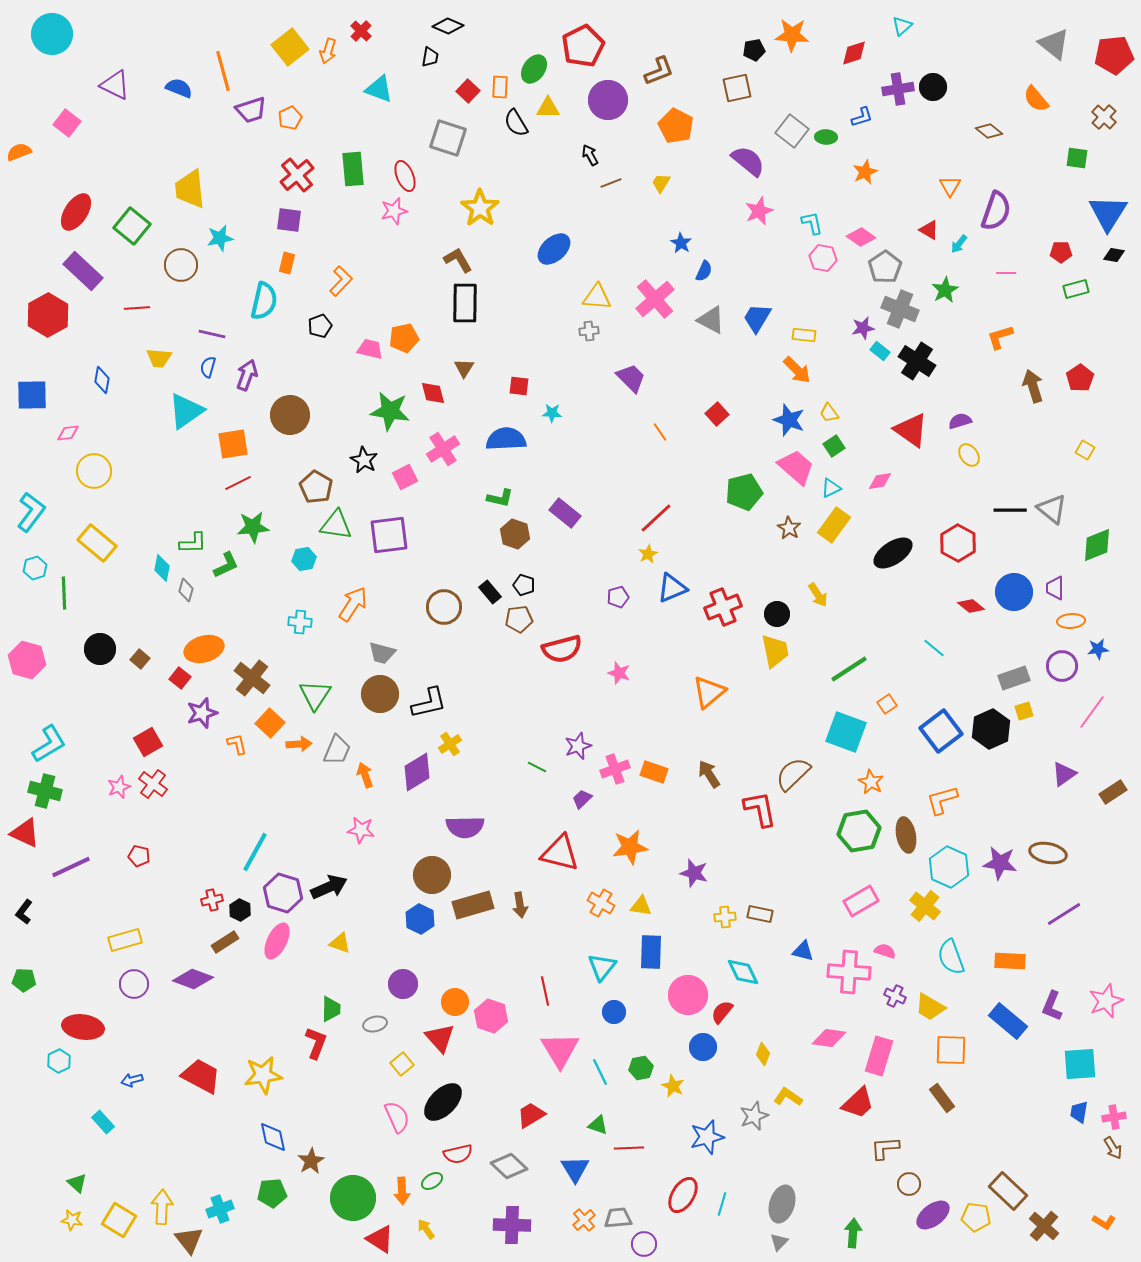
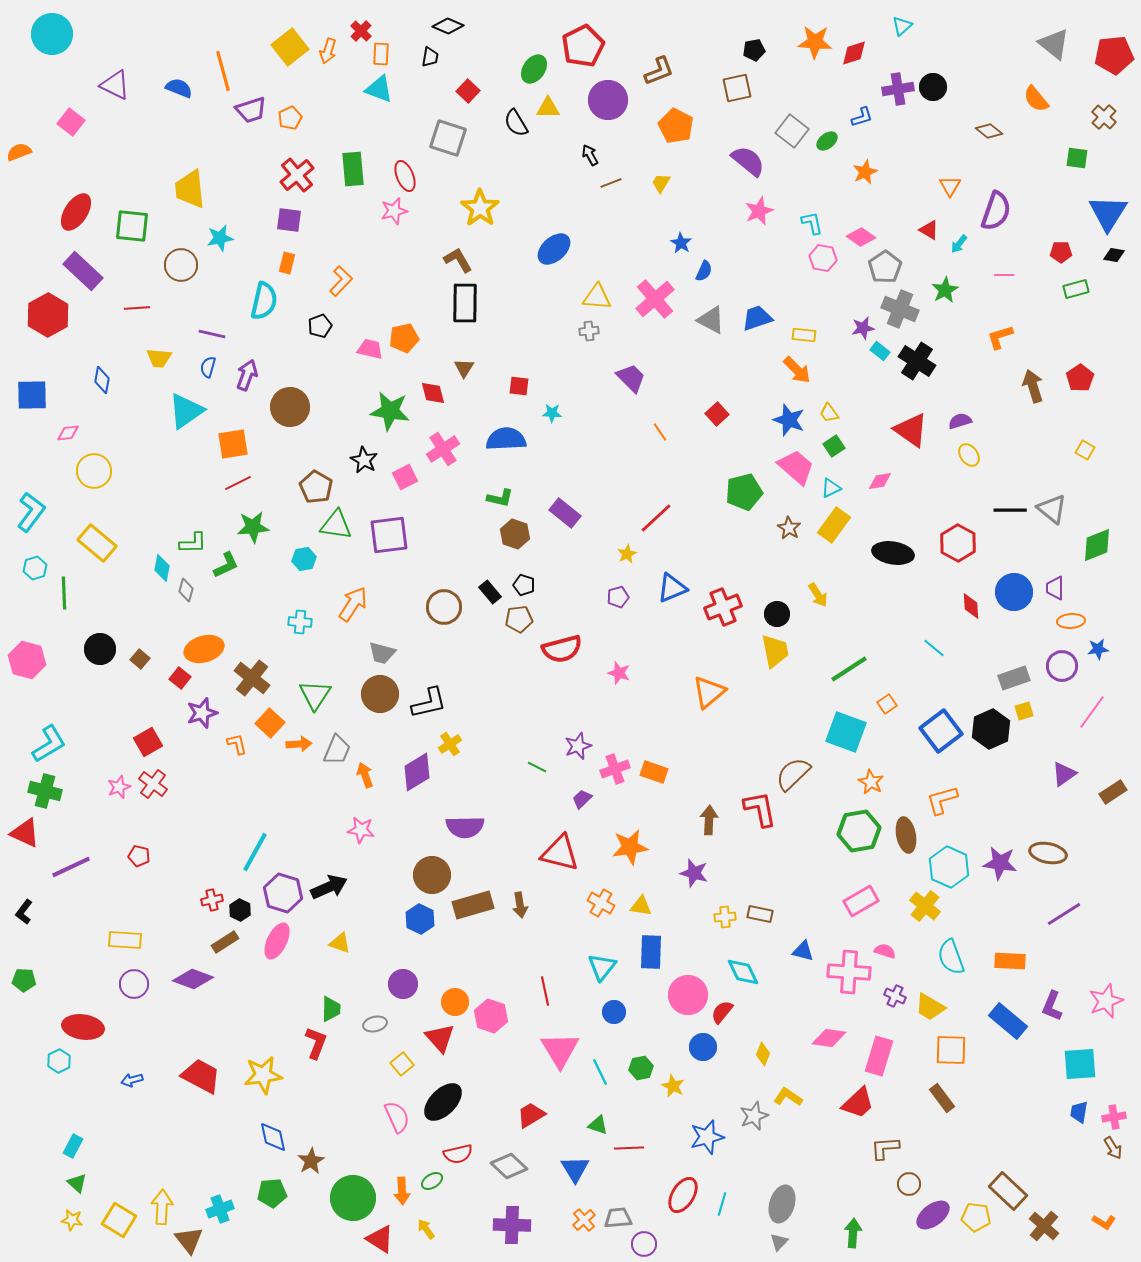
orange star at (792, 35): moved 23 px right, 7 px down
orange rectangle at (500, 87): moved 119 px left, 33 px up
pink square at (67, 123): moved 4 px right, 1 px up
green ellipse at (826, 137): moved 1 px right, 4 px down; rotated 40 degrees counterclockwise
green square at (132, 226): rotated 33 degrees counterclockwise
pink line at (1006, 273): moved 2 px left, 2 px down
blue trapezoid at (757, 318): rotated 40 degrees clockwise
brown circle at (290, 415): moved 8 px up
black ellipse at (893, 553): rotated 42 degrees clockwise
yellow star at (648, 554): moved 21 px left
red diamond at (971, 606): rotated 48 degrees clockwise
brown arrow at (709, 774): moved 46 px down; rotated 36 degrees clockwise
yellow rectangle at (125, 940): rotated 20 degrees clockwise
cyan rectangle at (103, 1122): moved 30 px left, 24 px down; rotated 70 degrees clockwise
